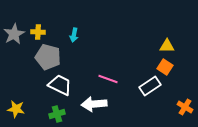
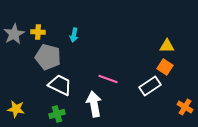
white arrow: rotated 85 degrees clockwise
